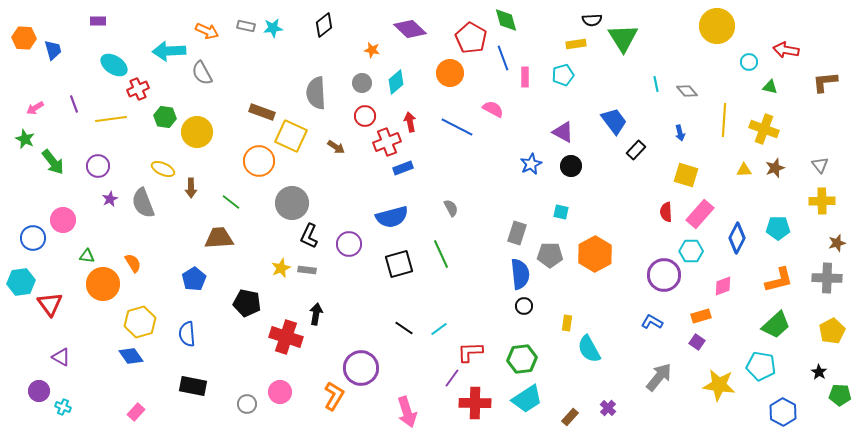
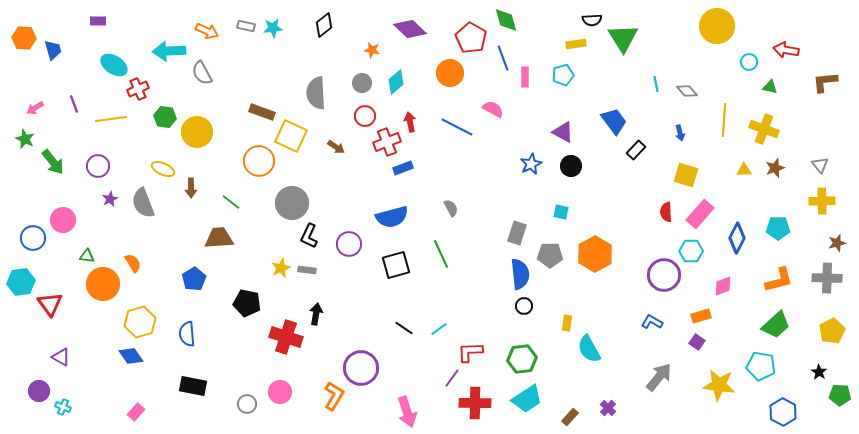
black square at (399, 264): moved 3 px left, 1 px down
